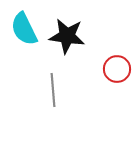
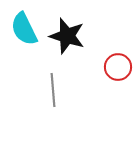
black star: rotated 9 degrees clockwise
red circle: moved 1 px right, 2 px up
